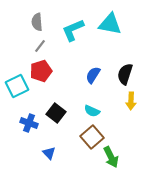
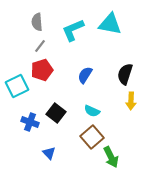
red pentagon: moved 1 px right, 1 px up
blue semicircle: moved 8 px left
blue cross: moved 1 px right, 1 px up
